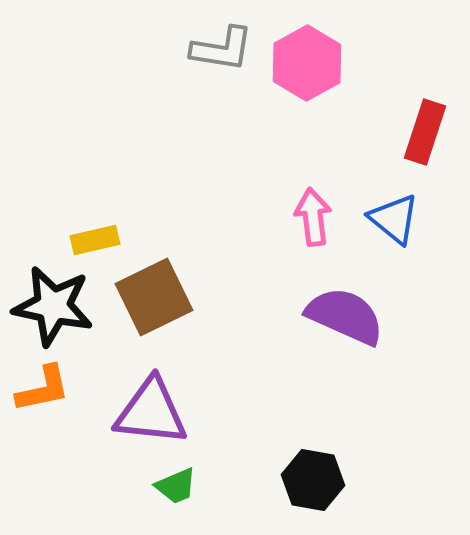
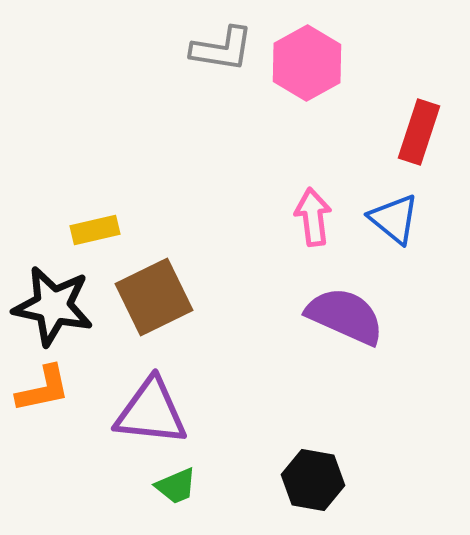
red rectangle: moved 6 px left
yellow rectangle: moved 10 px up
